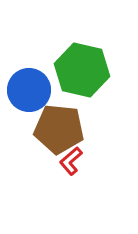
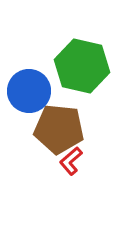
green hexagon: moved 4 px up
blue circle: moved 1 px down
